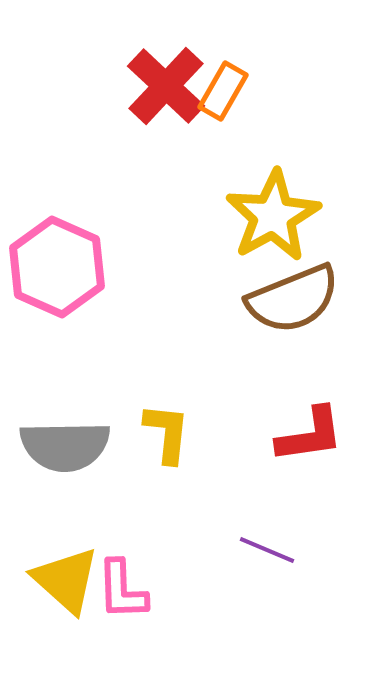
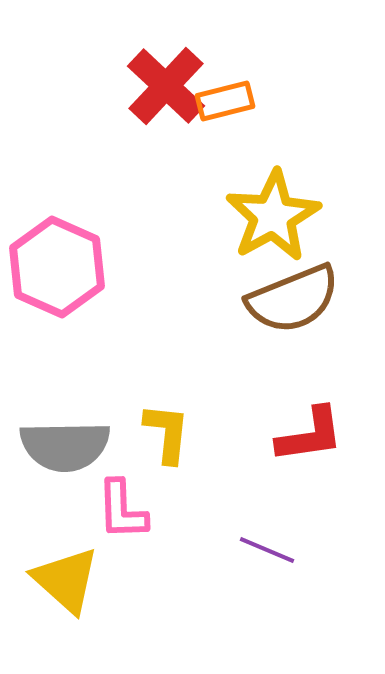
orange rectangle: moved 2 px right, 10 px down; rotated 46 degrees clockwise
pink L-shape: moved 80 px up
